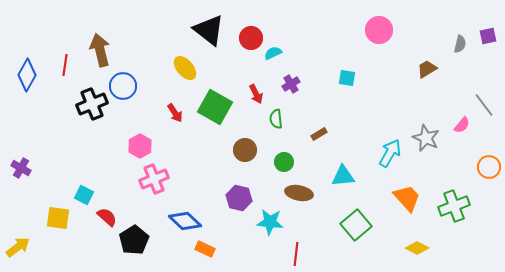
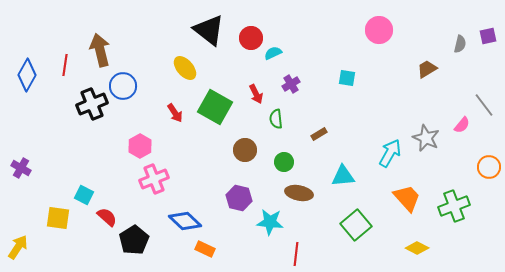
yellow arrow at (18, 247): rotated 20 degrees counterclockwise
